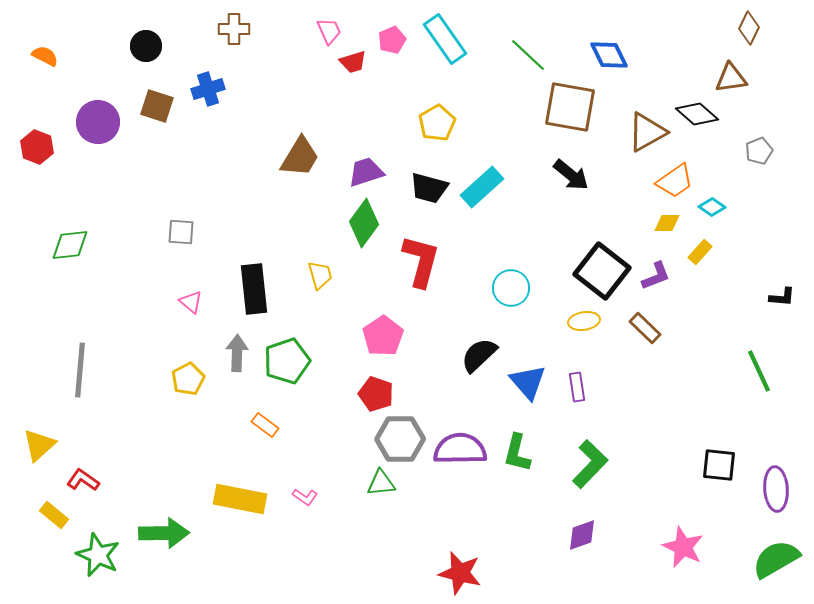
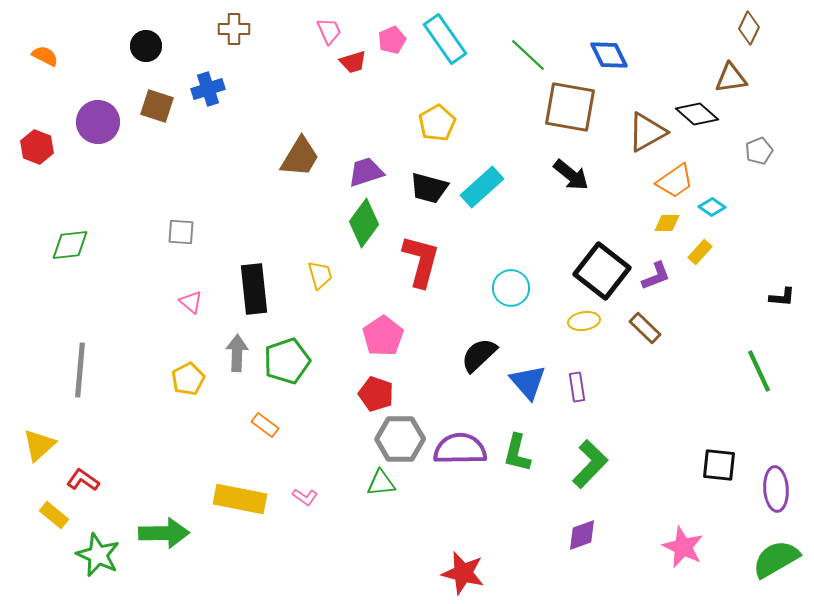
red star at (460, 573): moved 3 px right
